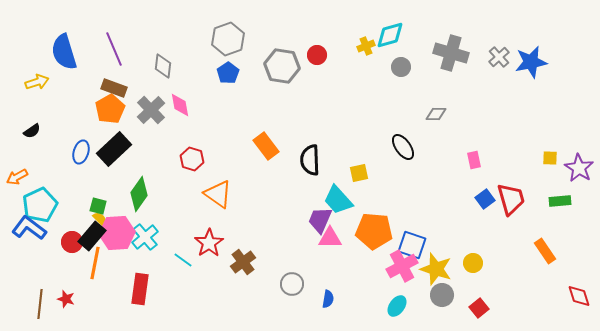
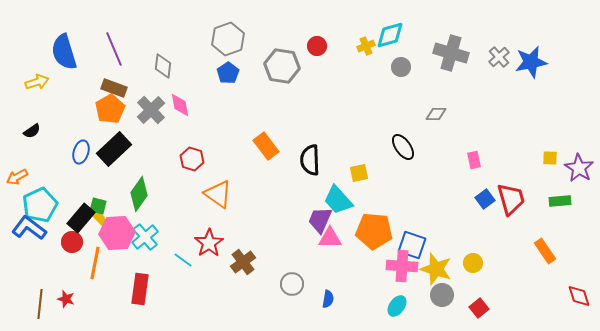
red circle at (317, 55): moved 9 px up
black rectangle at (92, 236): moved 11 px left, 18 px up
pink cross at (402, 266): rotated 32 degrees clockwise
